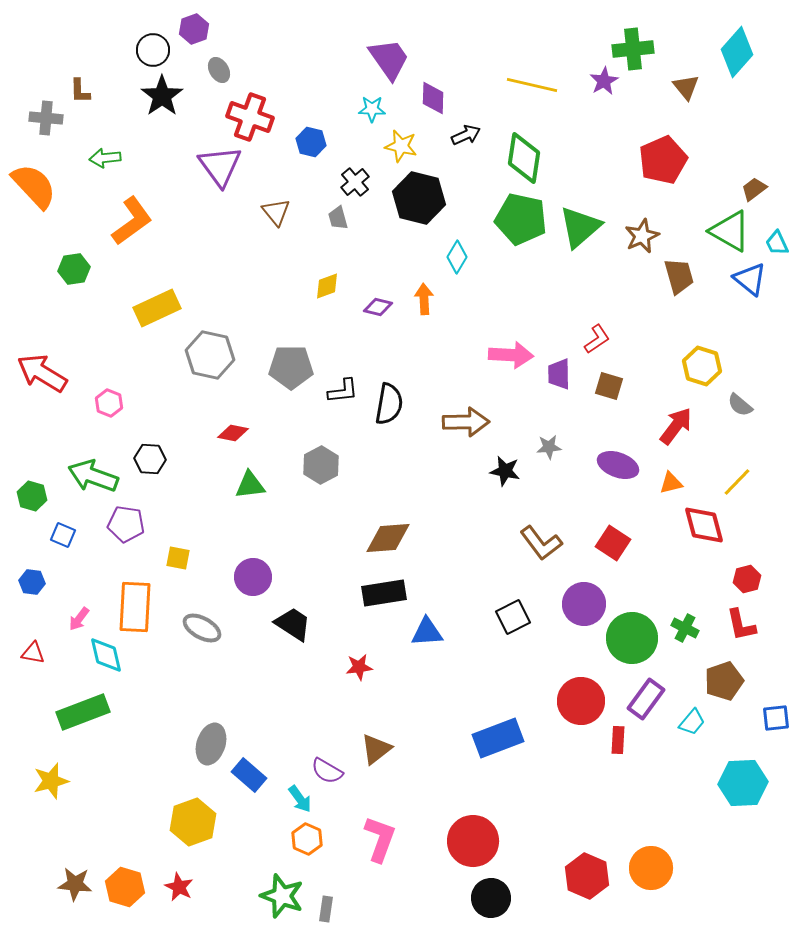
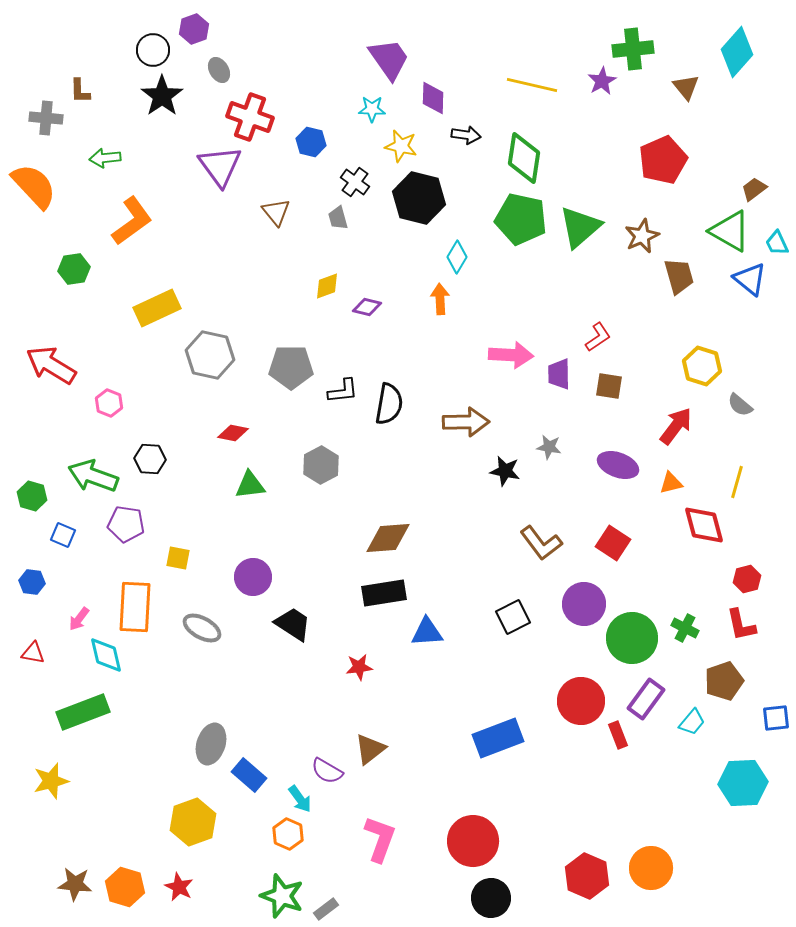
purple star at (604, 81): moved 2 px left
black arrow at (466, 135): rotated 32 degrees clockwise
black cross at (355, 182): rotated 12 degrees counterclockwise
orange arrow at (424, 299): moved 16 px right
purple diamond at (378, 307): moved 11 px left
red L-shape at (597, 339): moved 1 px right, 2 px up
red arrow at (42, 373): moved 9 px right, 8 px up
brown square at (609, 386): rotated 8 degrees counterclockwise
gray star at (549, 447): rotated 15 degrees clockwise
yellow line at (737, 482): rotated 28 degrees counterclockwise
red rectangle at (618, 740): moved 5 px up; rotated 24 degrees counterclockwise
brown triangle at (376, 749): moved 6 px left
orange hexagon at (307, 839): moved 19 px left, 5 px up
gray rectangle at (326, 909): rotated 45 degrees clockwise
